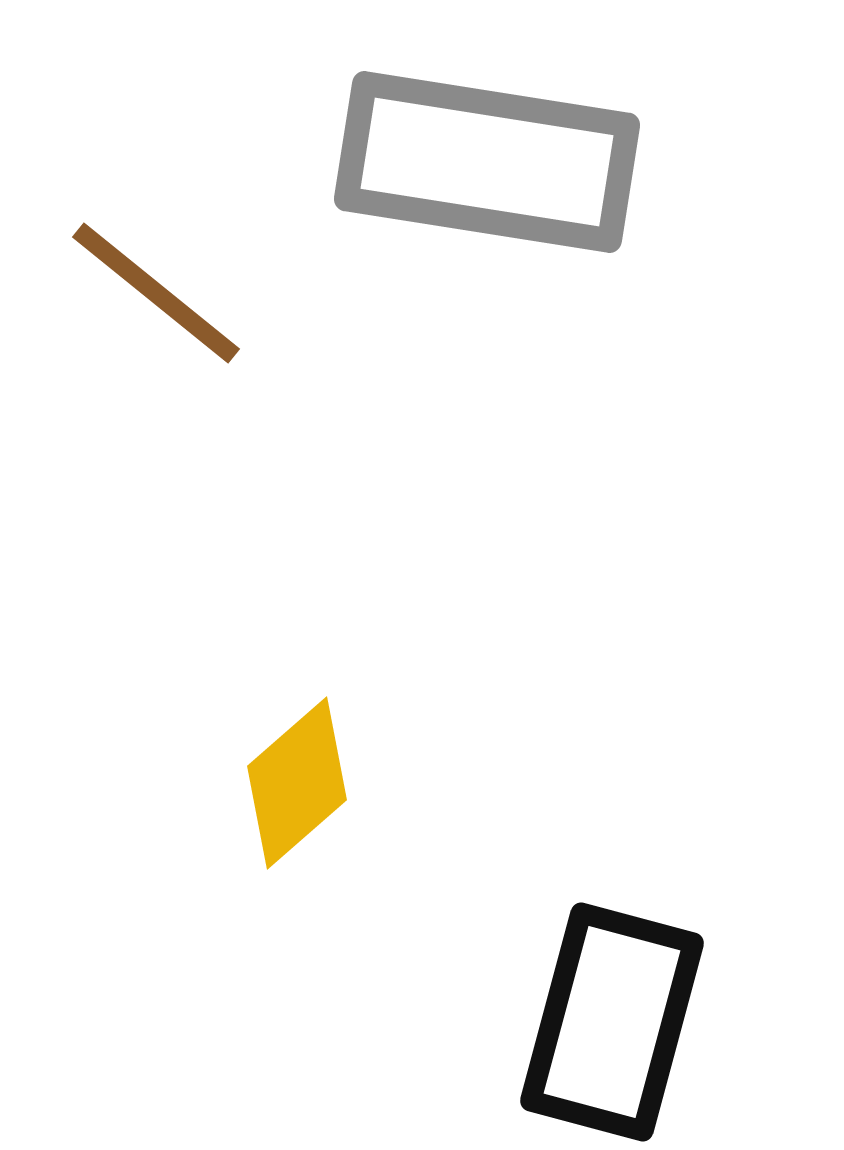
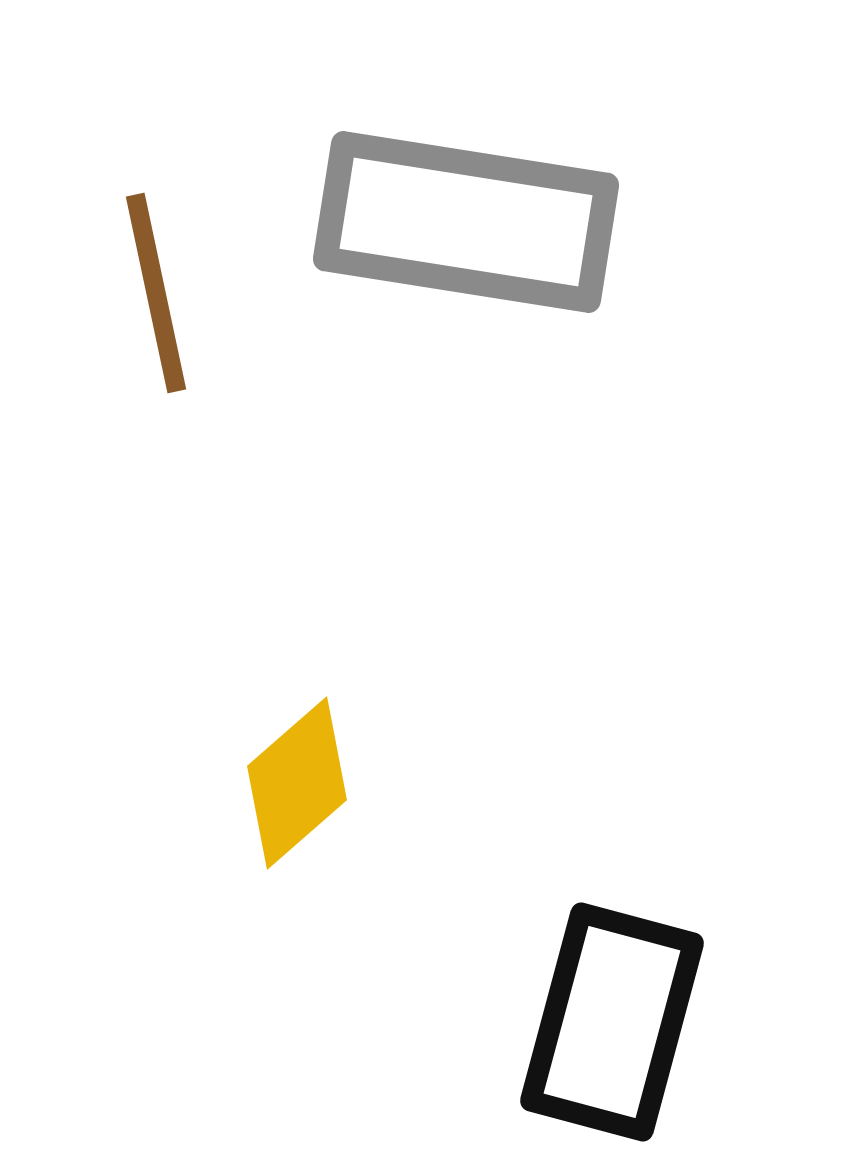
gray rectangle: moved 21 px left, 60 px down
brown line: rotated 39 degrees clockwise
